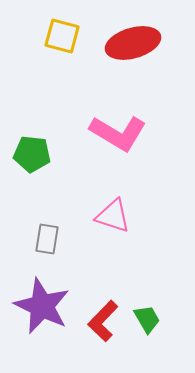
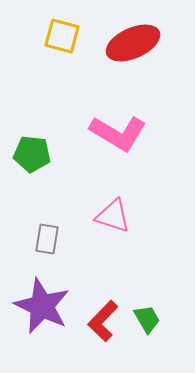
red ellipse: rotated 8 degrees counterclockwise
